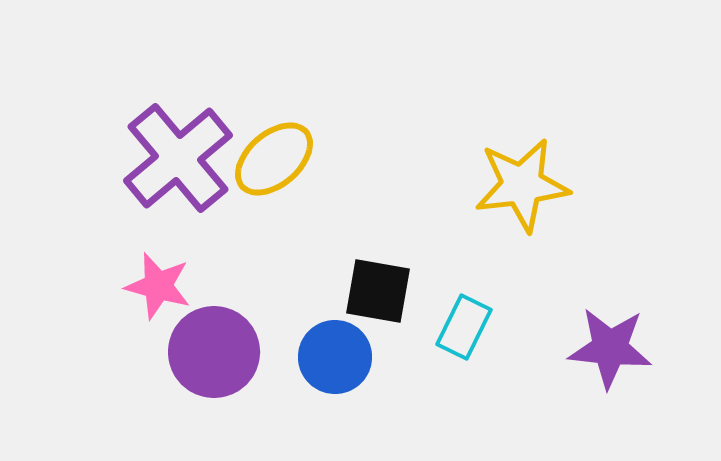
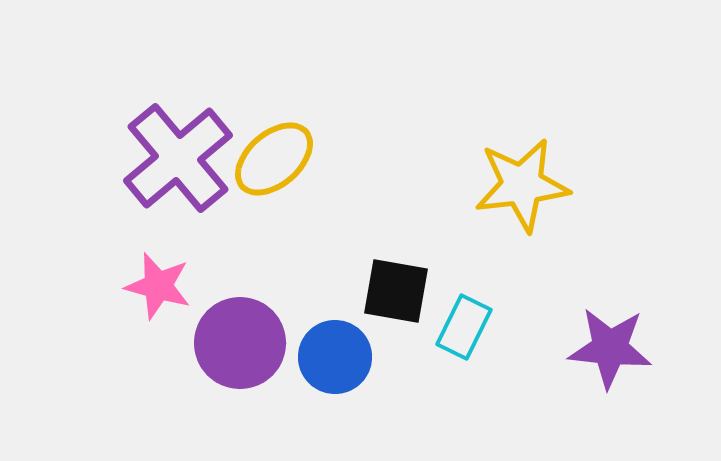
black square: moved 18 px right
purple circle: moved 26 px right, 9 px up
